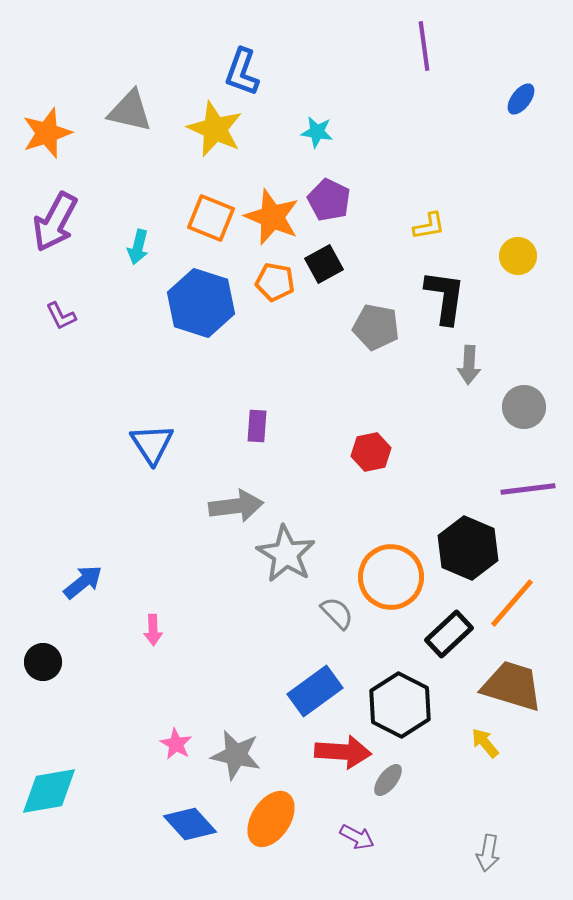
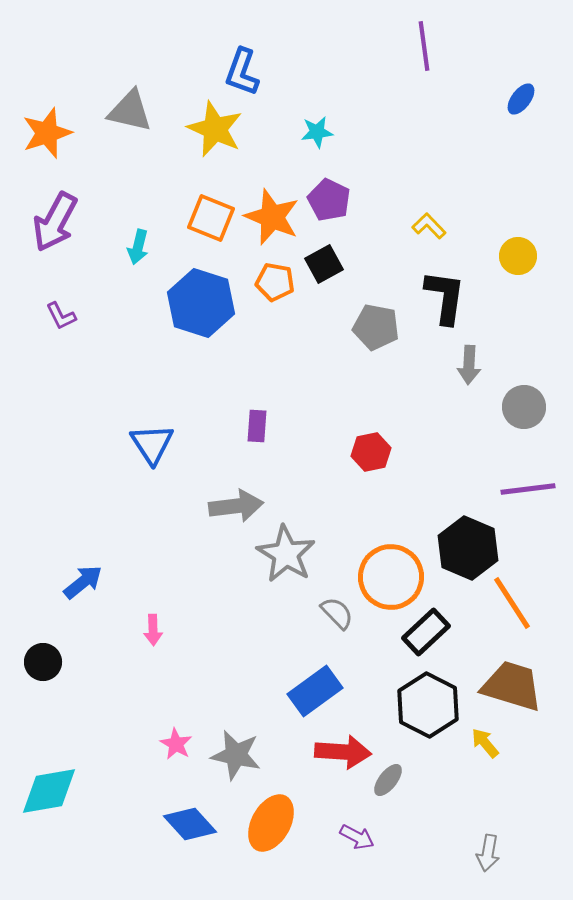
cyan star at (317, 132): rotated 16 degrees counterclockwise
yellow L-shape at (429, 226): rotated 124 degrees counterclockwise
orange line at (512, 603): rotated 74 degrees counterclockwise
black rectangle at (449, 634): moved 23 px left, 2 px up
black hexagon at (400, 705): moved 28 px right
orange ellipse at (271, 819): moved 4 px down; rotated 4 degrees counterclockwise
